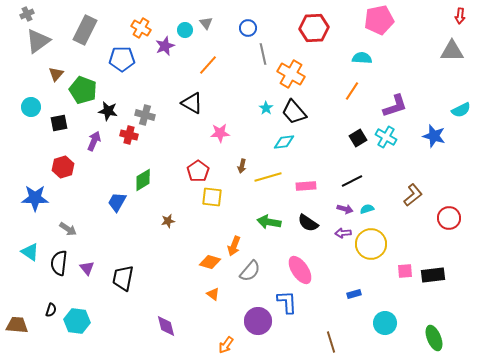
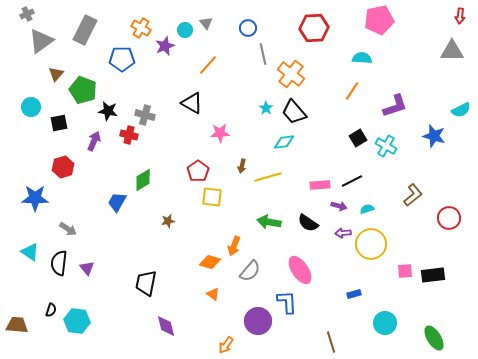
gray triangle at (38, 41): moved 3 px right
orange cross at (291, 74): rotated 8 degrees clockwise
cyan cross at (386, 137): moved 9 px down
pink rectangle at (306, 186): moved 14 px right, 1 px up
purple arrow at (345, 209): moved 6 px left, 3 px up
black trapezoid at (123, 278): moved 23 px right, 5 px down
green ellipse at (434, 338): rotated 10 degrees counterclockwise
